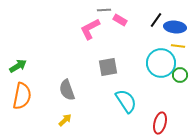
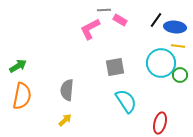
gray square: moved 7 px right
gray semicircle: rotated 25 degrees clockwise
